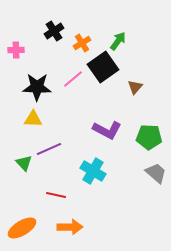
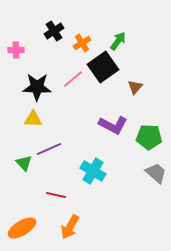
purple L-shape: moved 6 px right, 5 px up
orange arrow: rotated 120 degrees clockwise
